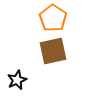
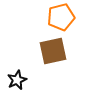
orange pentagon: moved 8 px right, 1 px up; rotated 24 degrees clockwise
